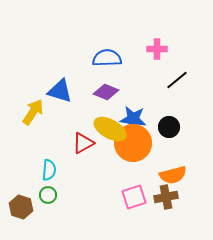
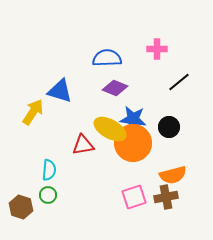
black line: moved 2 px right, 2 px down
purple diamond: moved 9 px right, 4 px up
red triangle: moved 2 px down; rotated 20 degrees clockwise
